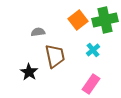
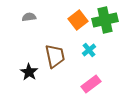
gray semicircle: moved 9 px left, 15 px up
cyan cross: moved 4 px left
pink rectangle: rotated 18 degrees clockwise
